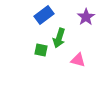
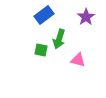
green arrow: moved 1 px down
